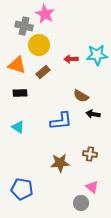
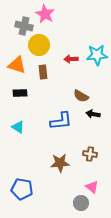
brown rectangle: rotated 56 degrees counterclockwise
